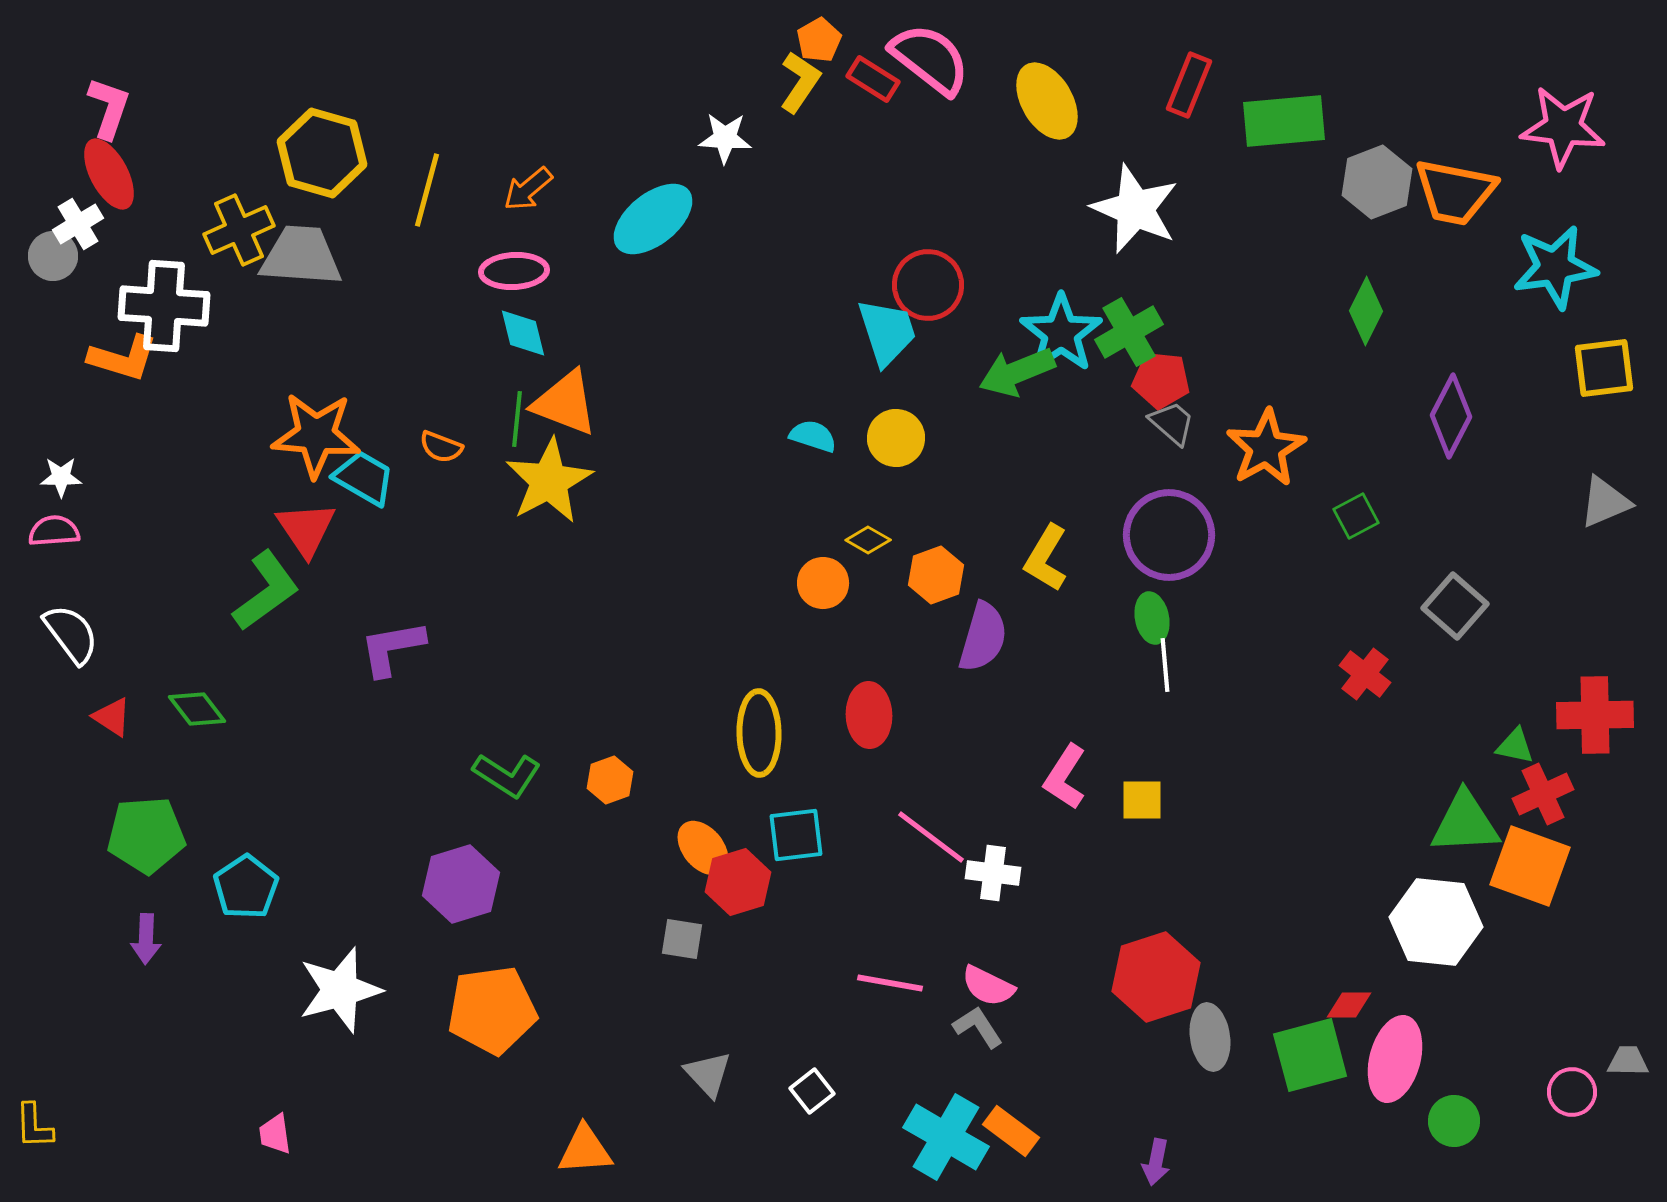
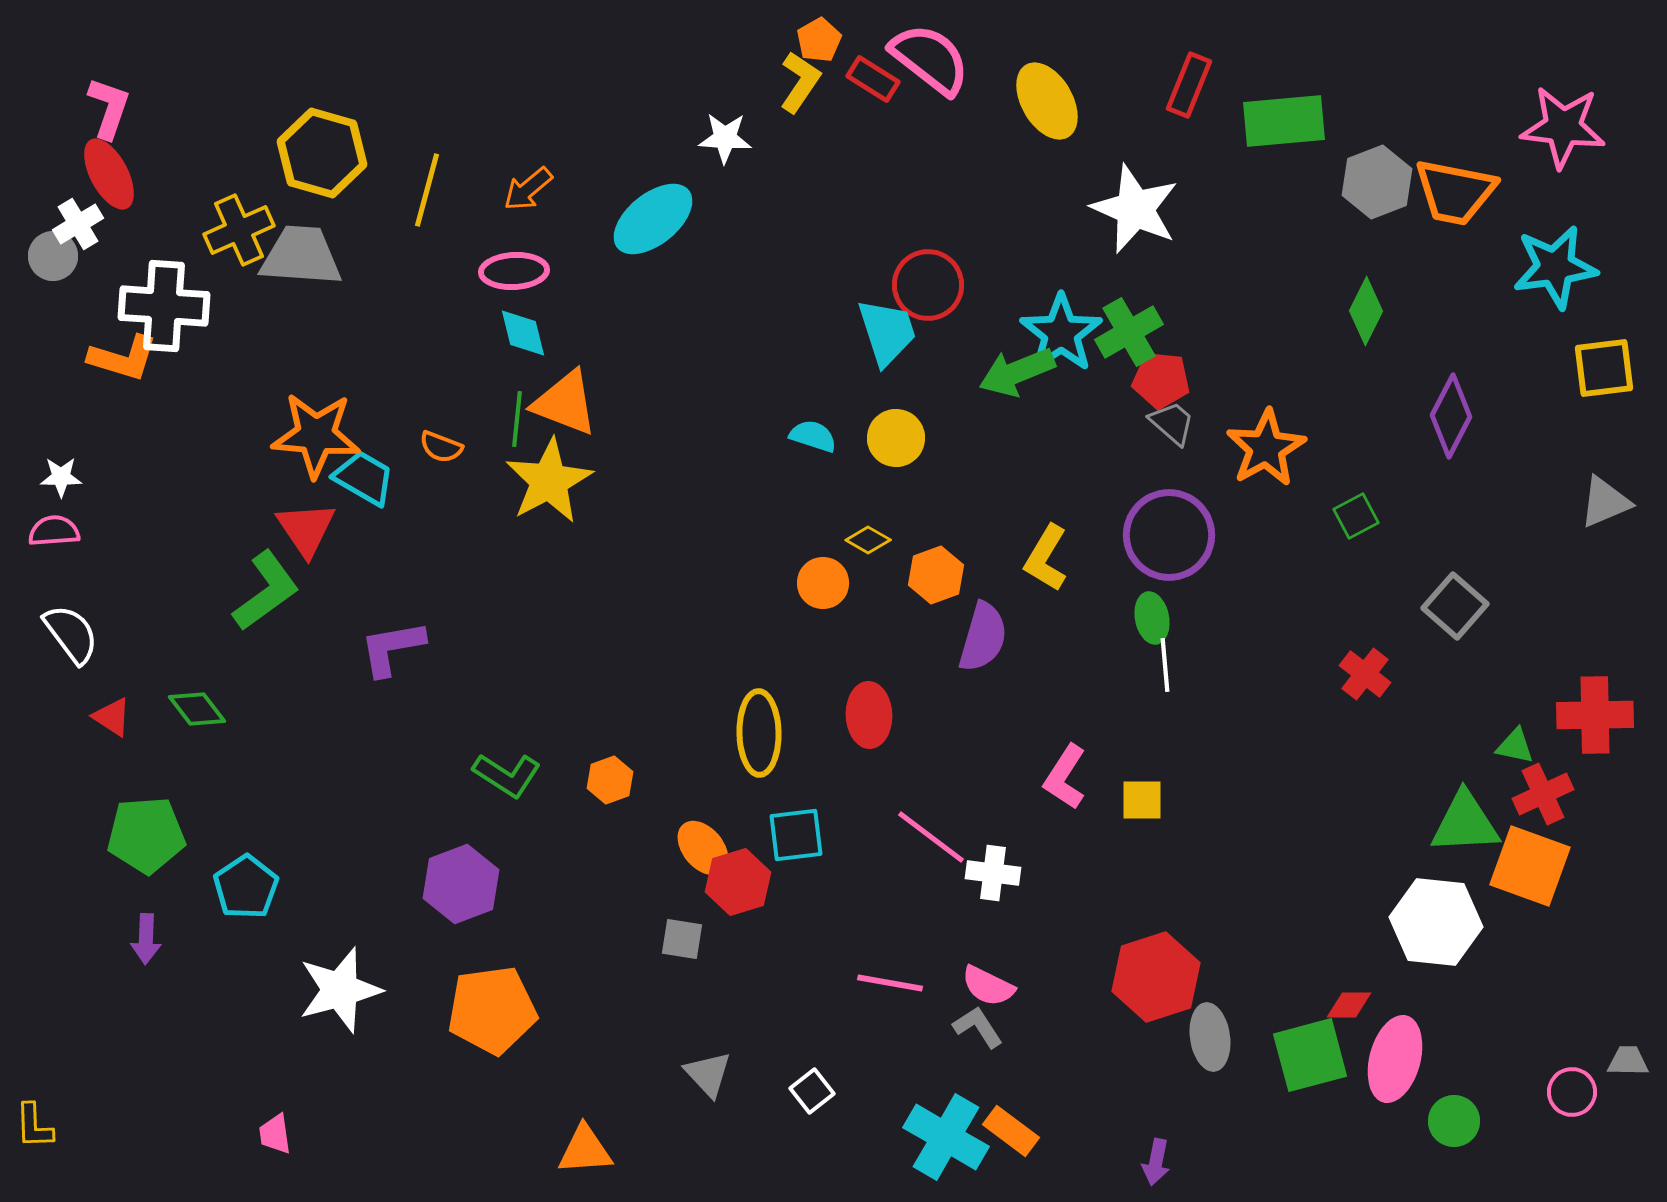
purple hexagon at (461, 884): rotated 4 degrees counterclockwise
